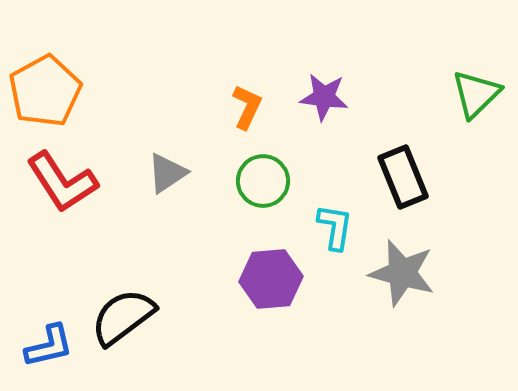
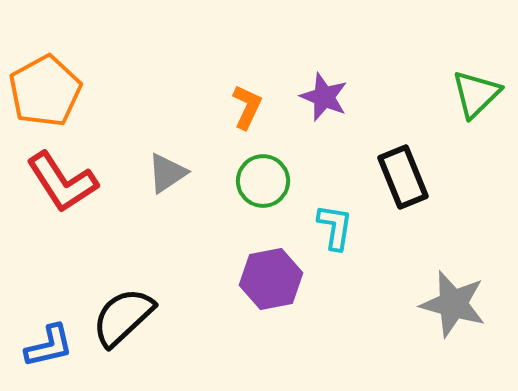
purple star: rotated 15 degrees clockwise
gray star: moved 51 px right, 31 px down
purple hexagon: rotated 6 degrees counterclockwise
black semicircle: rotated 6 degrees counterclockwise
